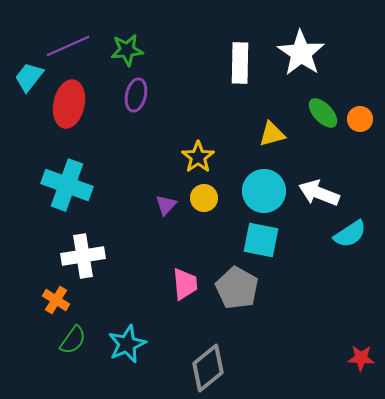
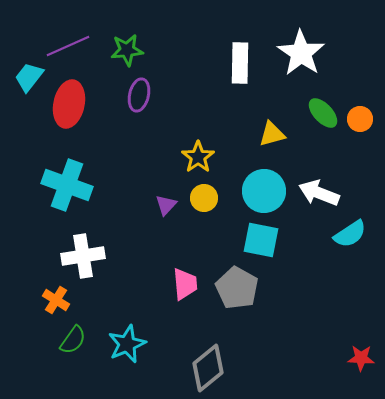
purple ellipse: moved 3 px right
